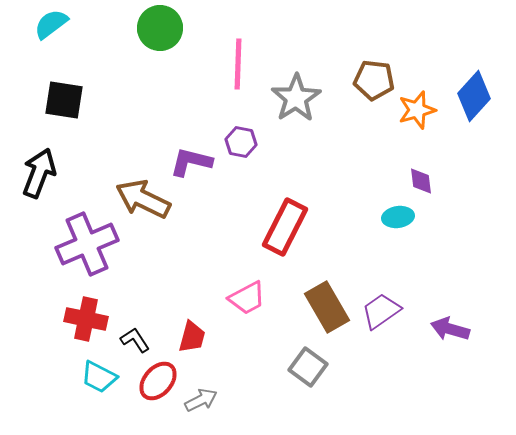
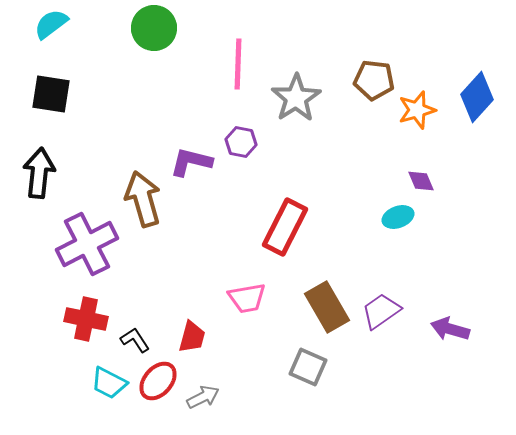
green circle: moved 6 px left
blue diamond: moved 3 px right, 1 px down
black square: moved 13 px left, 6 px up
black arrow: rotated 15 degrees counterclockwise
purple diamond: rotated 16 degrees counterclockwise
brown arrow: rotated 48 degrees clockwise
cyan ellipse: rotated 12 degrees counterclockwise
purple cross: rotated 4 degrees counterclockwise
pink trapezoid: rotated 18 degrees clockwise
gray square: rotated 12 degrees counterclockwise
cyan trapezoid: moved 10 px right, 6 px down
gray arrow: moved 2 px right, 3 px up
